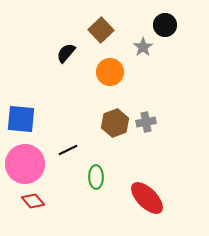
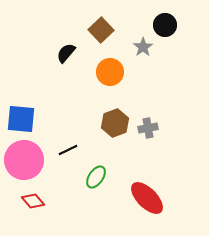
gray cross: moved 2 px right, 6 px down
pink circle: moved 1 px left, 4 px up
green ellipse: rotated 35 degrees clockwise
